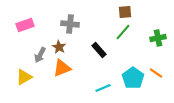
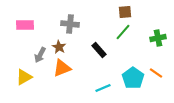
pink rectangle: rotated 18 degrees clockwise
